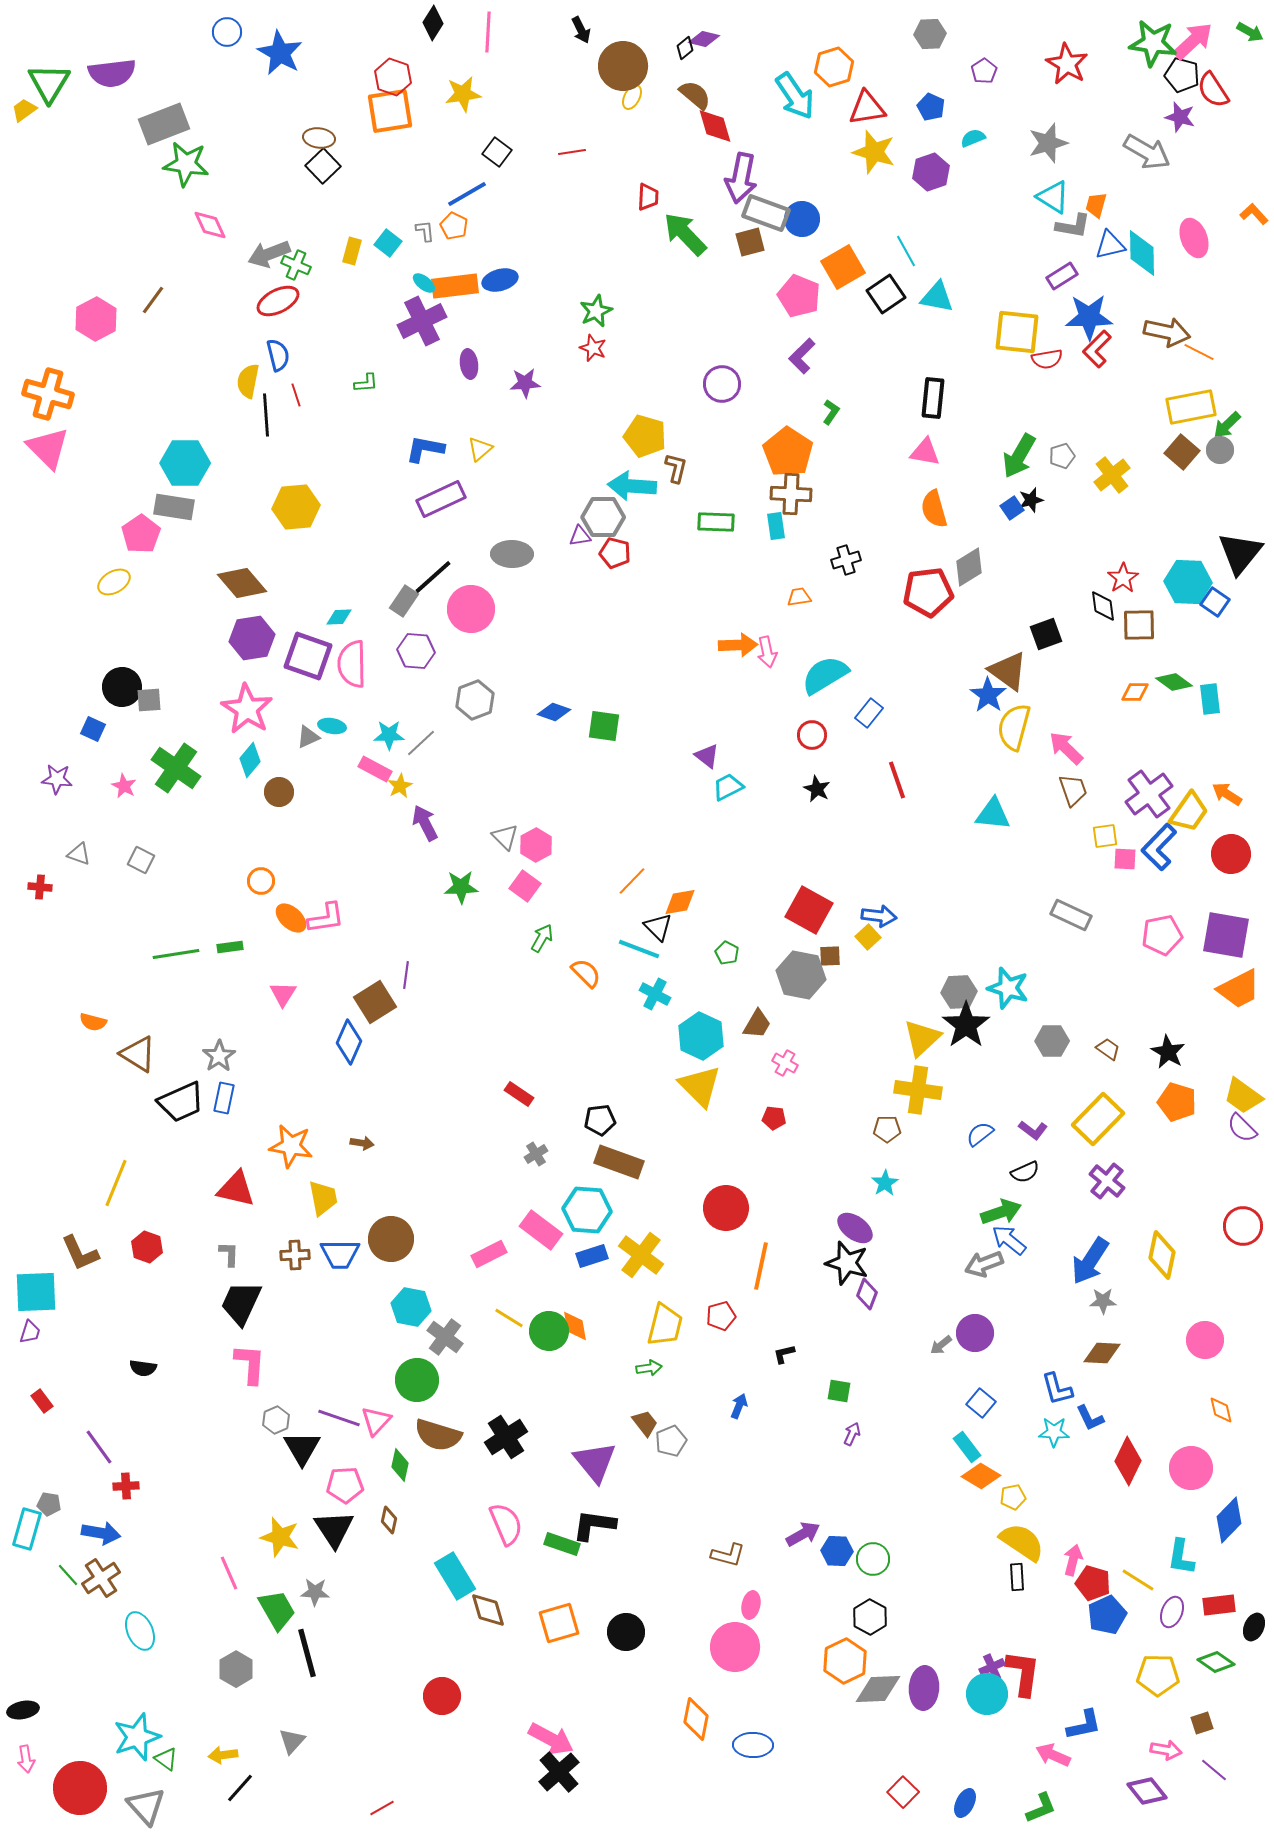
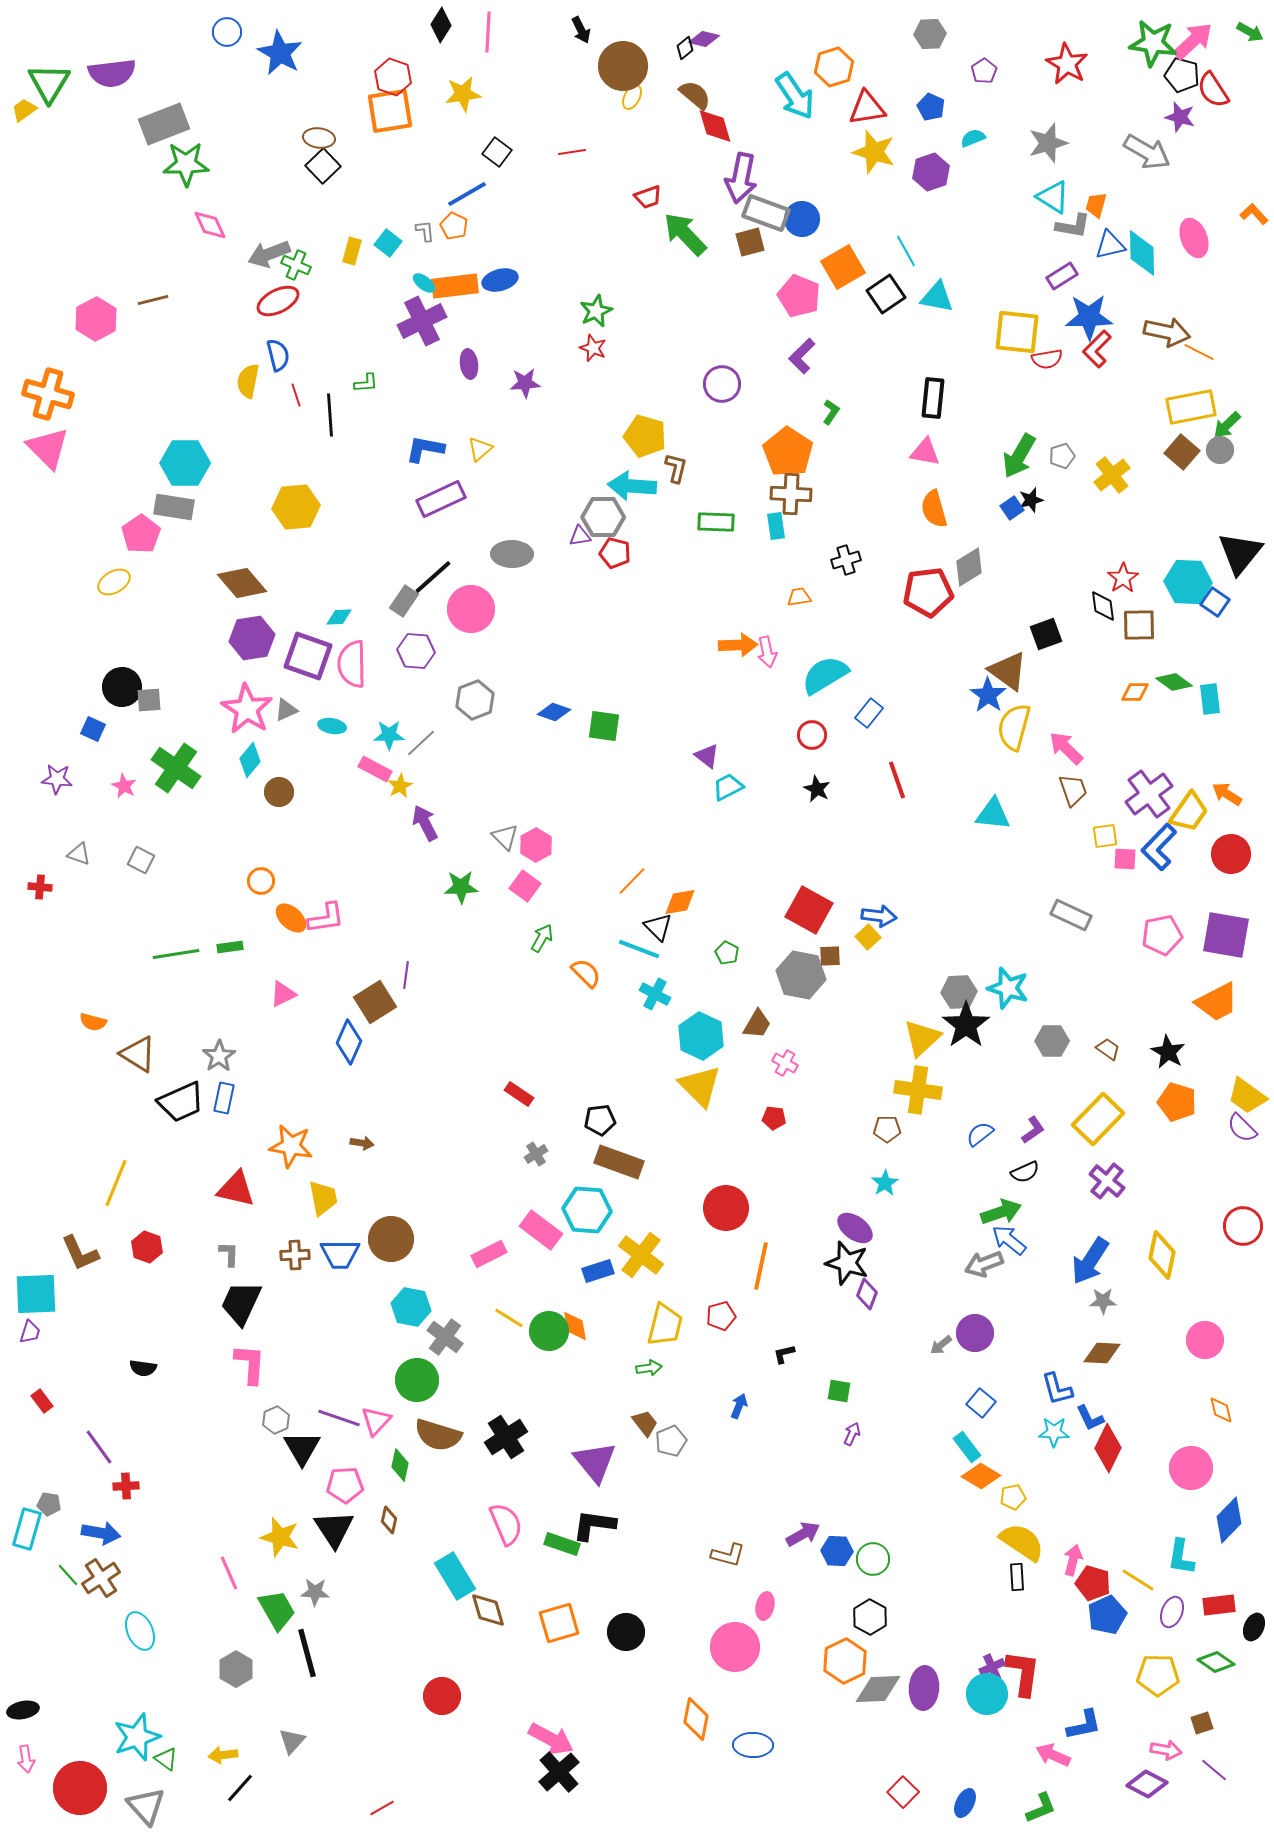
black diamond at (433, 23): moved 8 px right, 2 px down
green star at (186, 164): rotated 9 degrees counterclockwise
red trapezoid at (648, 197): rotated 68 degrees clockwise
brown line at (153, 300): rotated 40 degrees clockwise
black line at (266, 415): moved 64 px right
gray triangle at (308, 737): moved 22 px left, 27 px up
orange trapezoid at (1239, 989): moved 22 px left, 13 px down
pink triangle at (283, 994): rotated 32 degrees clockwise
yellow trapezoid at (1243, 1096): moved 4 px right
purple L-shape at (1033, 1130): rotated 72 degrees counterclockwise
blue rectangle at (592, 1256): moved 6 px right, 15 px down
cyan square at (36, 1292): moved 2 px down
red diamond at (1128, 1461): moved 20 px left, 13 px up
pink ellipse at (751, 1605): moved 14 px right, 1 px down
purple diamond at (1147, 1791): moved 7 px up; rotated 24 degrees counterclockwise
